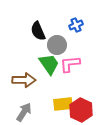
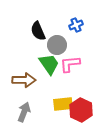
gray arrow: rotated 12 degrees counterclockwise
